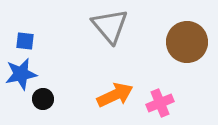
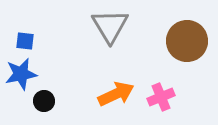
gray triangle: rotated 9 degrees clockwise
brown circle: moved 1 px up
orange arrow: moved 1 px right, 1 px up
black circle: moved 1 px right, 2 px down
pink cross: moved 1 px right, 6 px up
